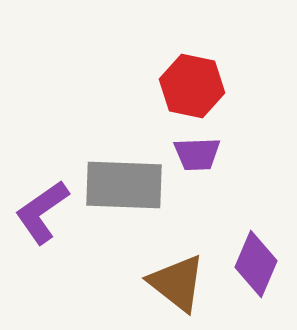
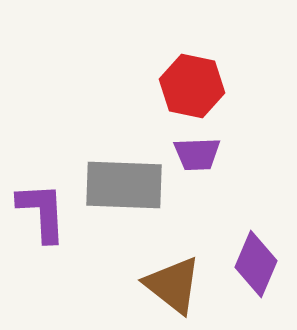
purple L-shape: rotated 122 degrees clockwise
brown triangle: moved 4 px left, 2 px down
